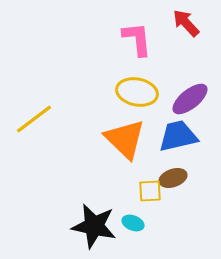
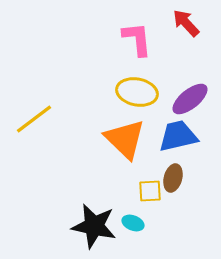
brown ellipse: rotated 56 degrees counterclockwise
